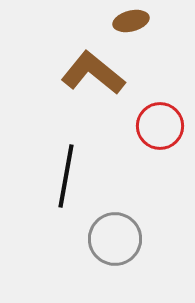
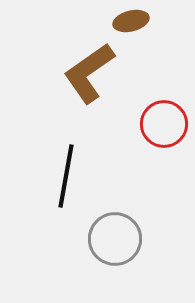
brown L-shape: moved 4 px left; rotated 74 degrees counterclockwise
red circle: moved 4 px right, 2 px up
